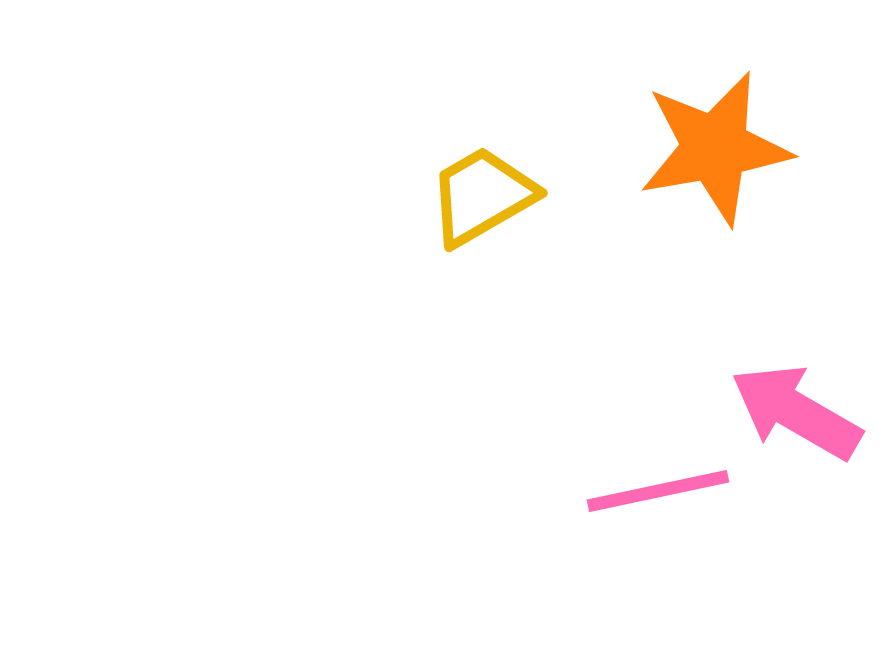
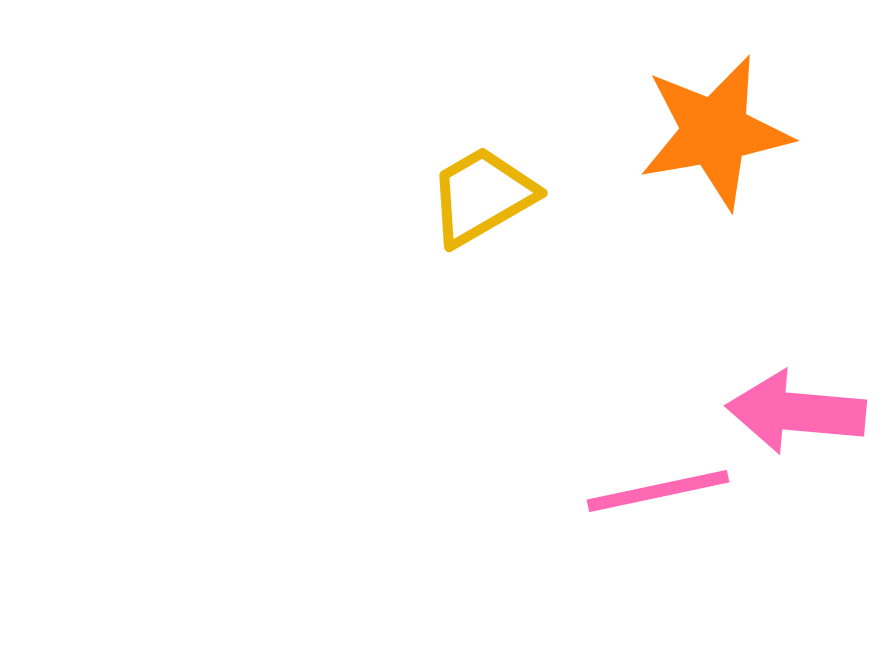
orange star: moved 16 px up
pink arrow: rotated 25 degrees counterclockwise
